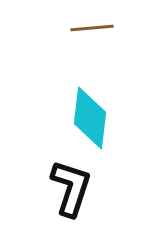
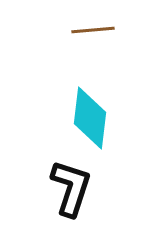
brown line: moved 1 px right, 2 px down
